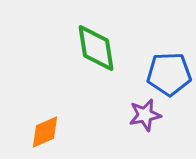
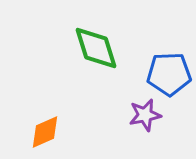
green diamond: rotated 9 degrees counterclockwise
